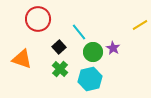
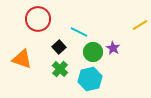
cyan line: rotated 24 degrees counterclockwise
